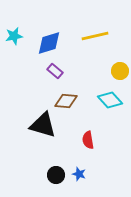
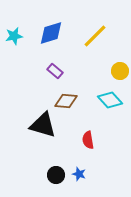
yellow line: rotated 32 degrees counterclockwise
blue diamond: moved 2 px right, 10 px up
